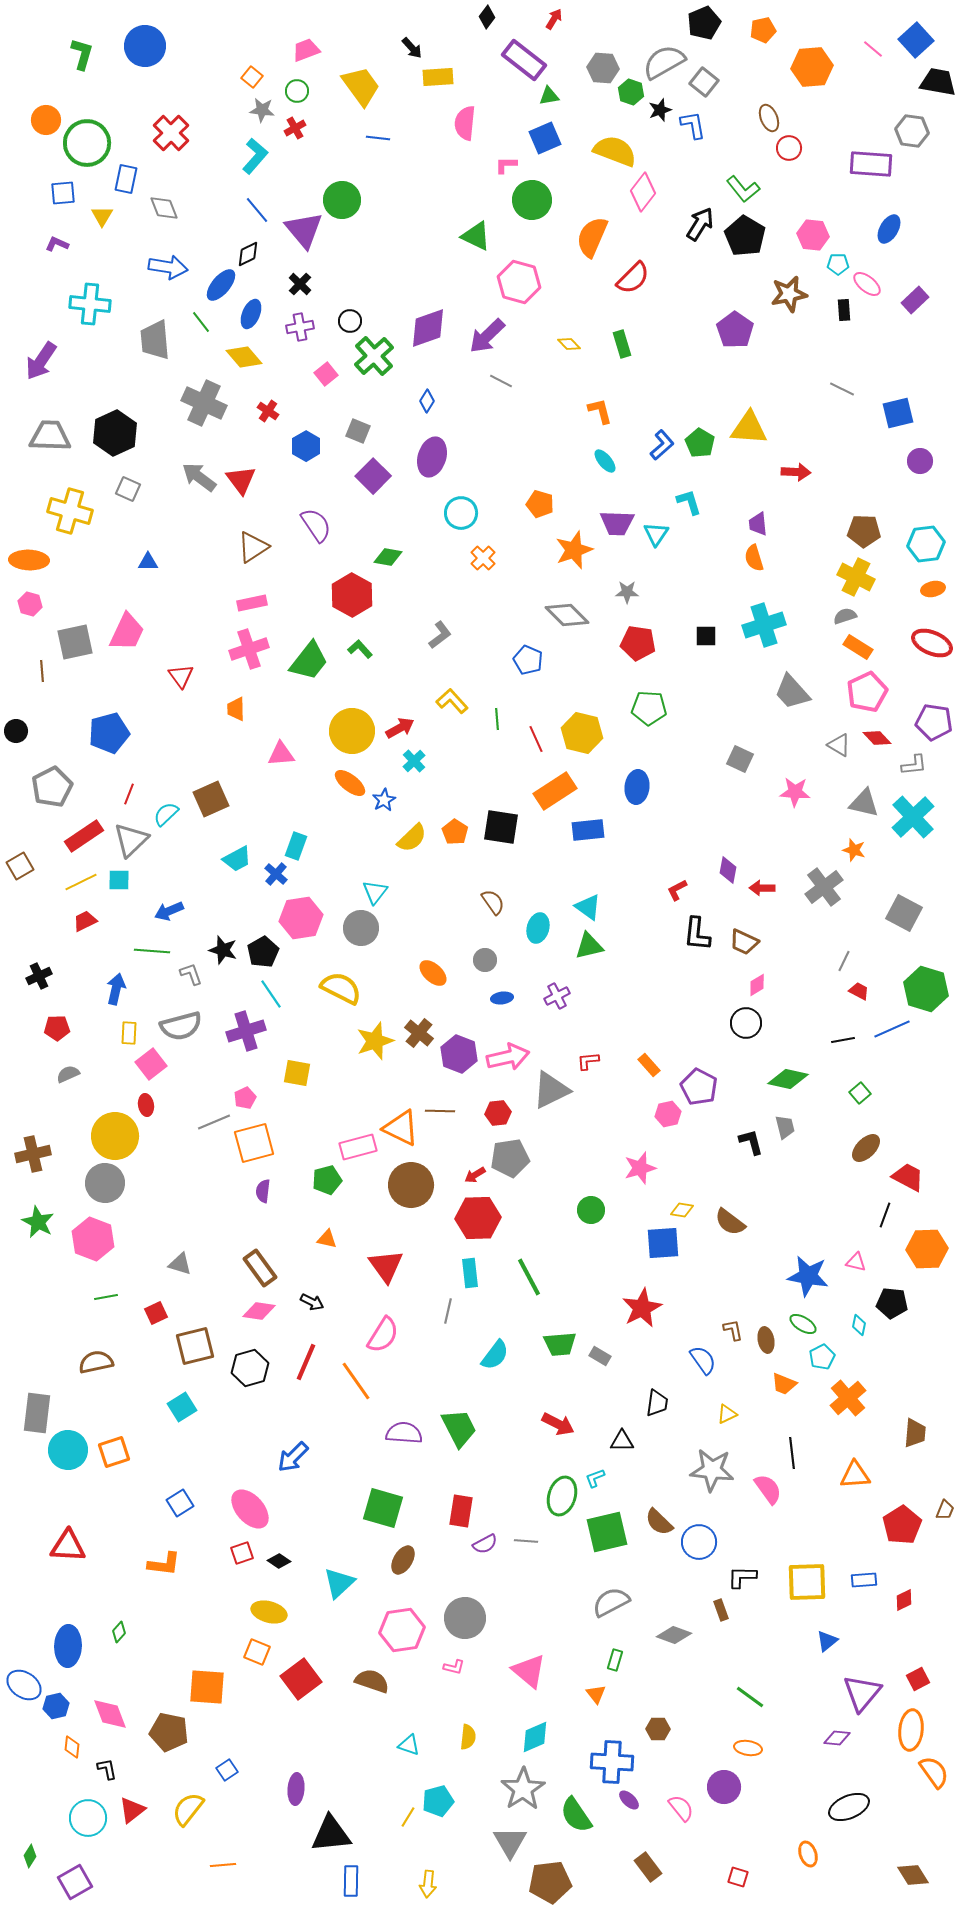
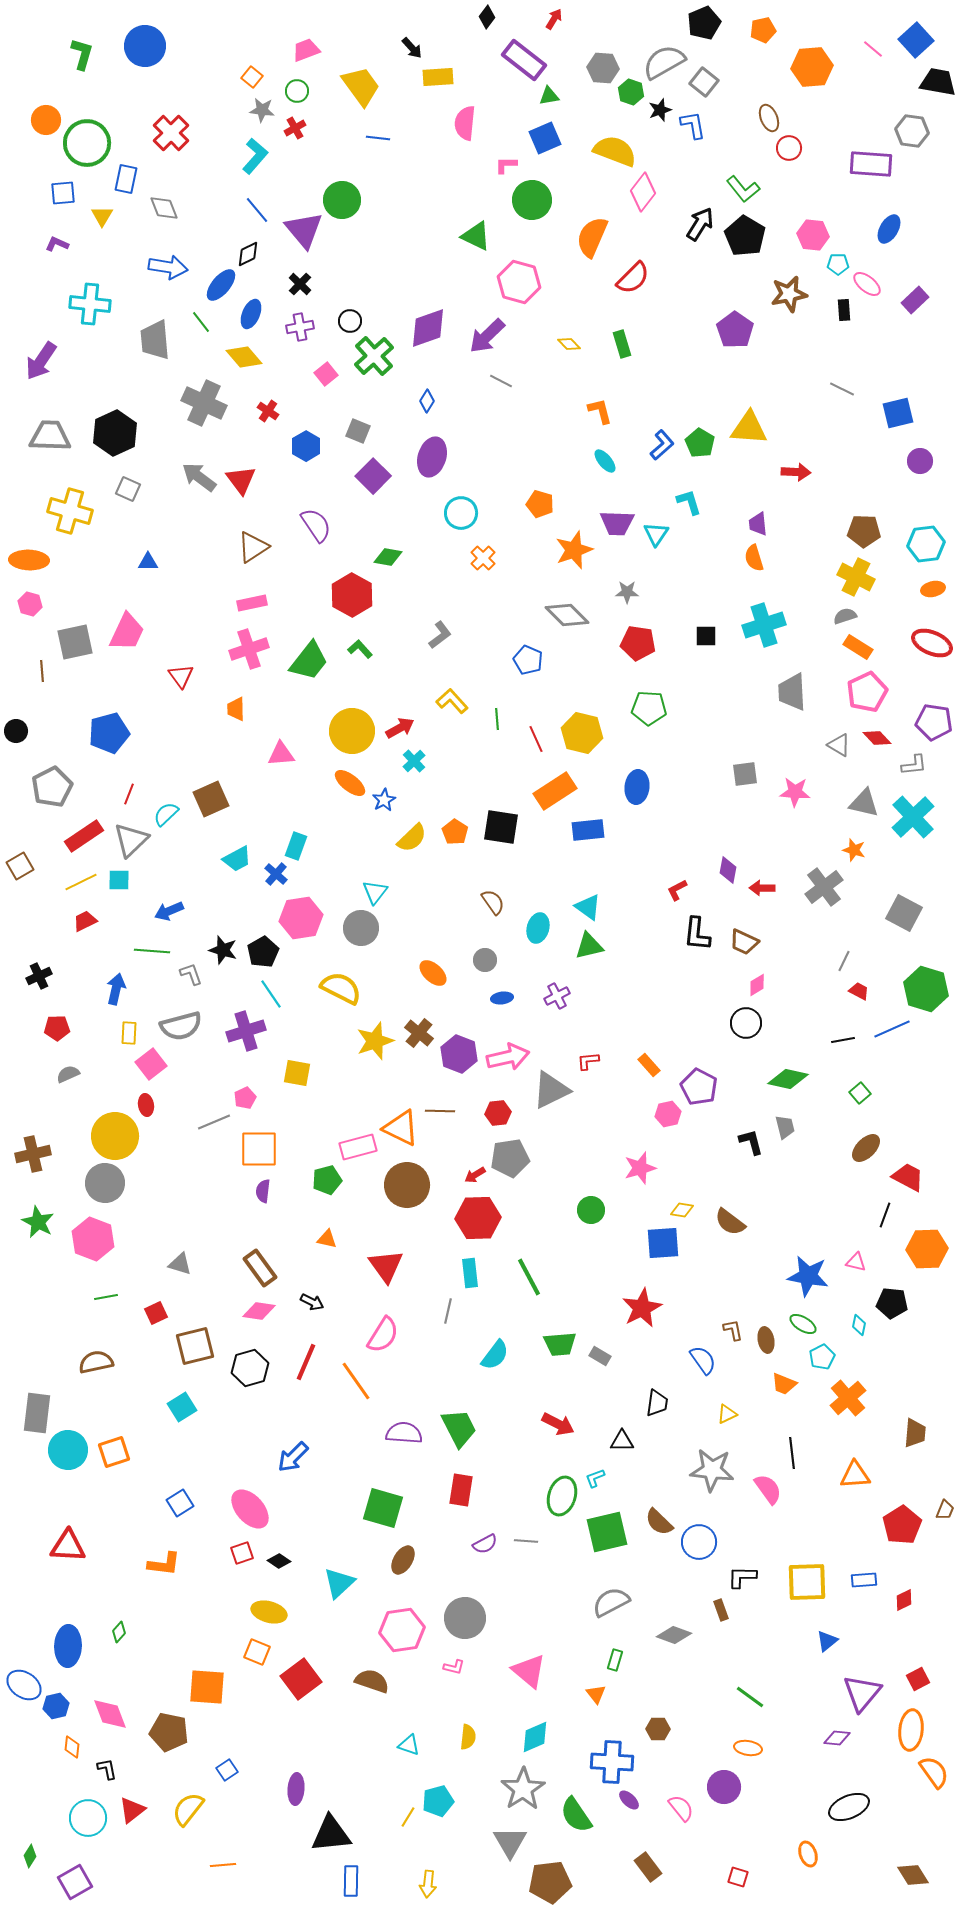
gray trapezoid at (792, 692): rotated 39 degrees clockwise
gray square at (740, 759): moved 5 px right, 15 px down; rotated 32 degrees counterclockwise
orange square at (254, 1143): moved 5 px right, 6 px down; rotated 15 degrees clockwise
brown circle at (411, 1185): moved 4 px left
red rectangle at (461, 1511): moved 21 px up
